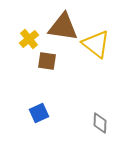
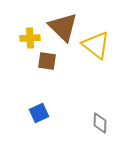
brown triangle: rotated 36 degrees clockwise
yellow cross: moved 1 px right, 1 px up; rotated 36 degrees clockwise
yellow triangle: moved 1 px down
